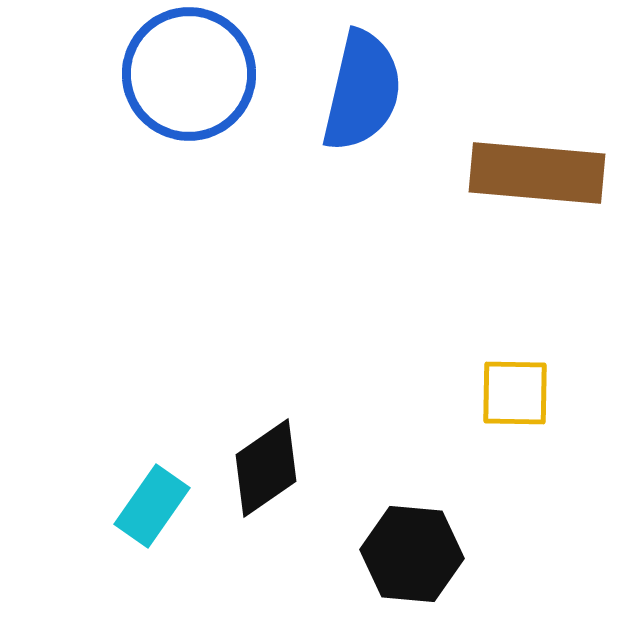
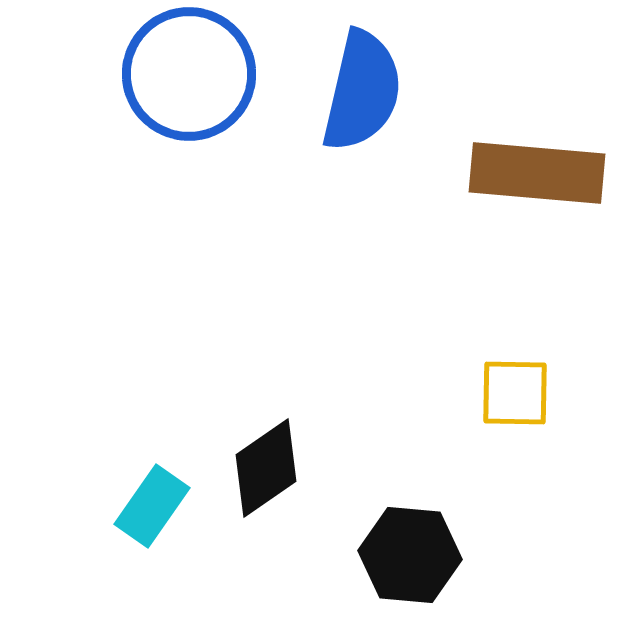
black hexagon: moved 2 px left, 1 px down
